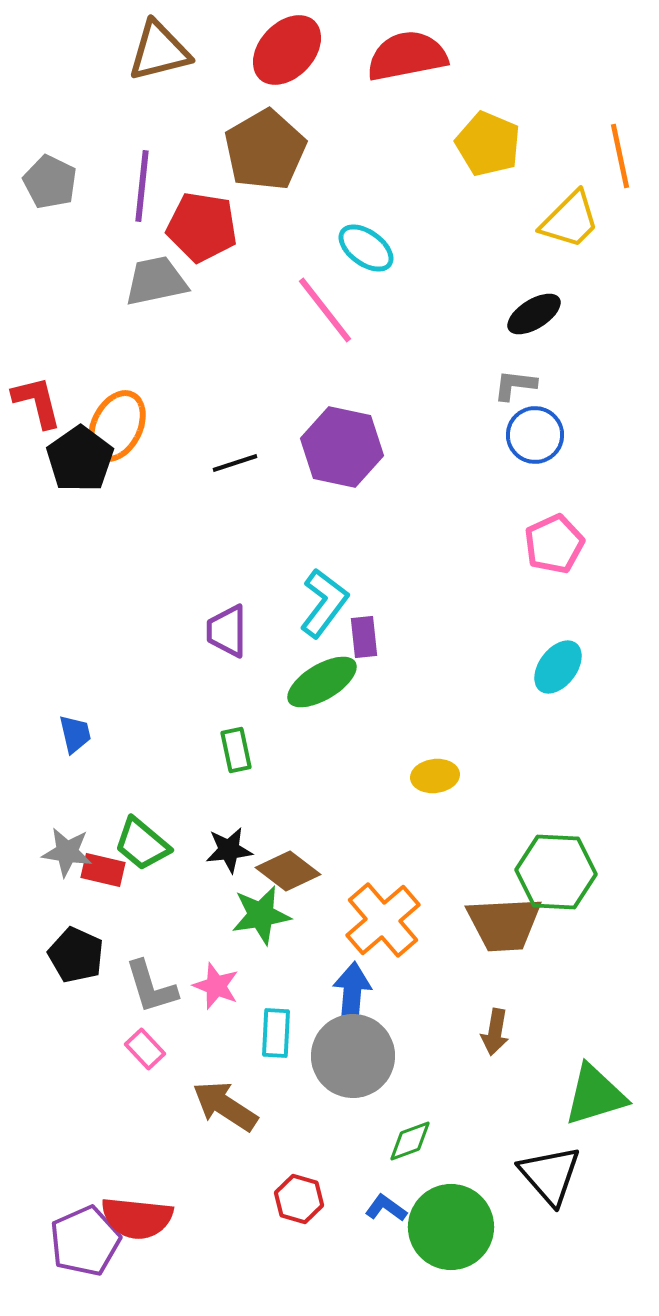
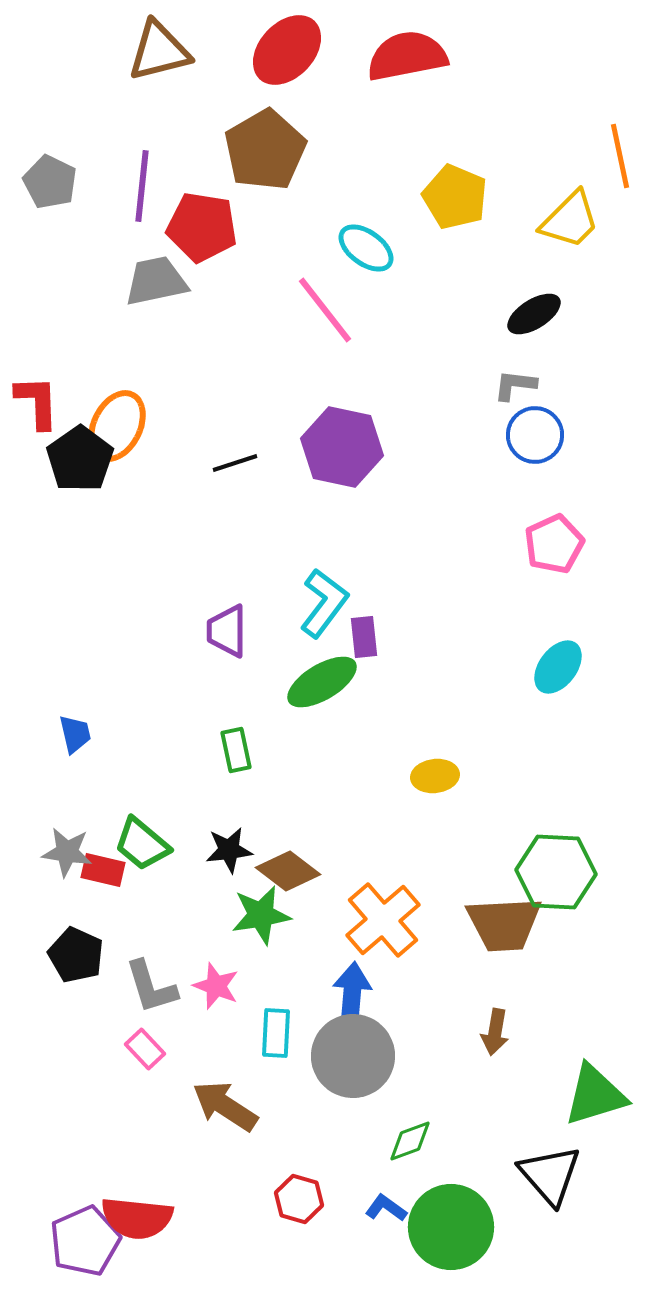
yellow pentagon at (488, 144): moved 33 px left, 53 px down
red L-shape at (37, 402): rotated 12 degrees clockwise
